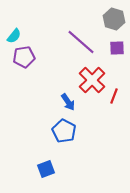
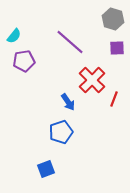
gray hexagon: moved 1 px left
purple line: moved 11 px left
purple pentagon: moved 4 px down
red line: moved 3 px down
blue pentagon: moved 3 px left, 1 px down; rotated 25 degrees clockwise
